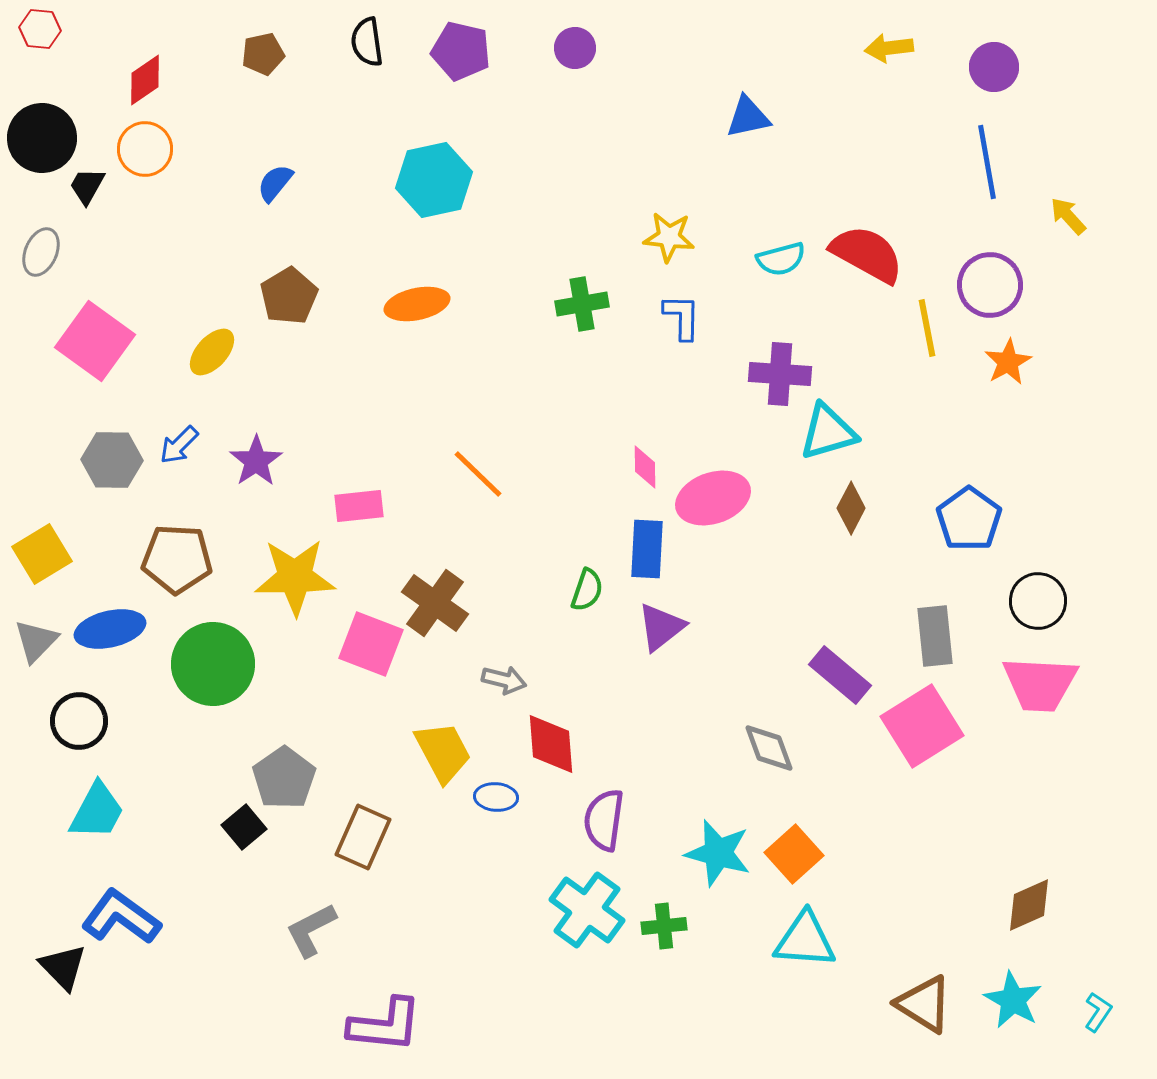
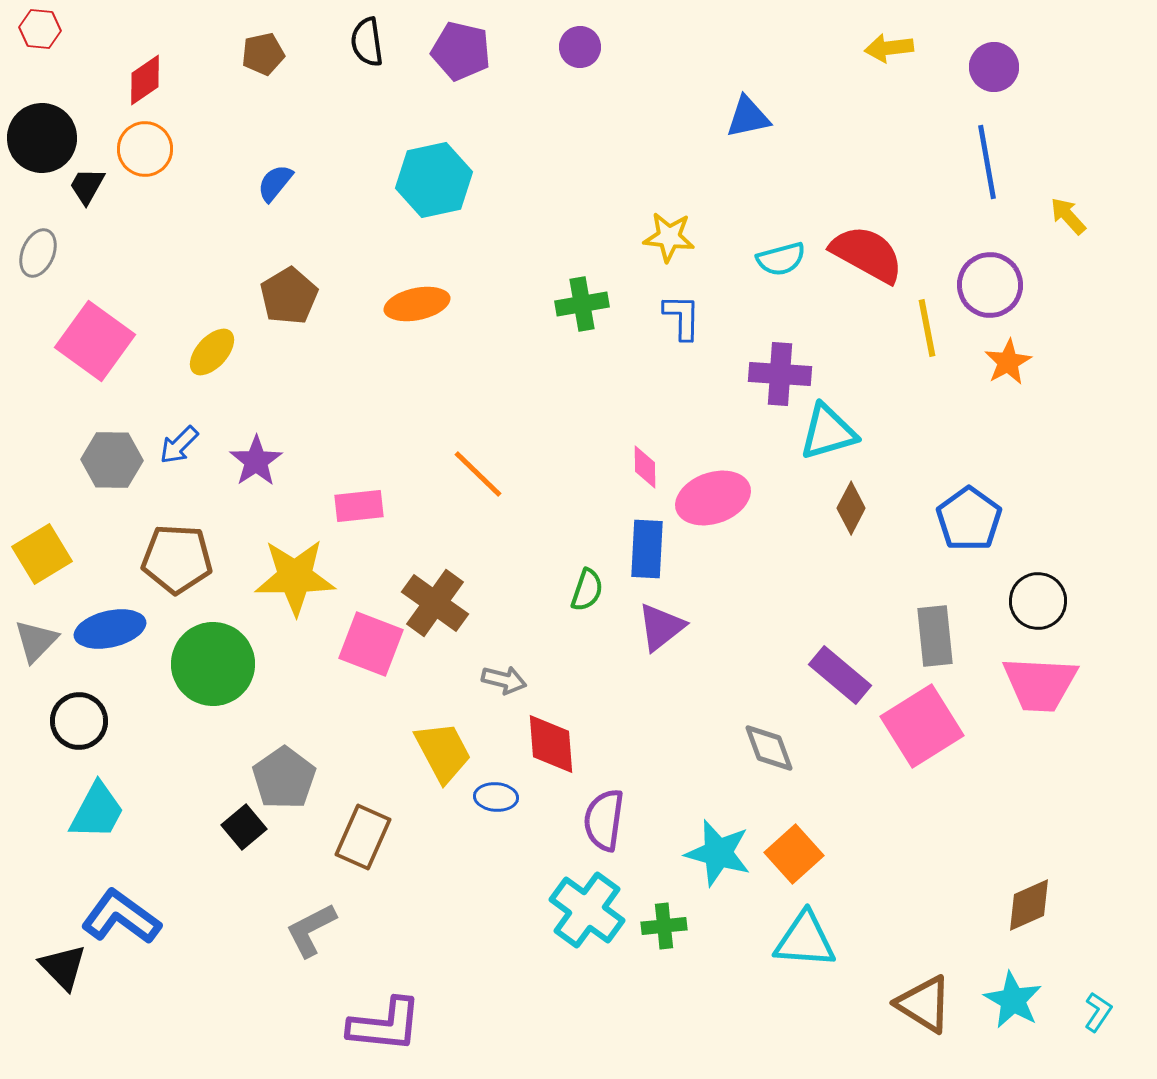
purple circle at (575, 48): moved 5 px right, 1 px up
gray ellipse at (41, 252): moved 3 px left, 1 px down
